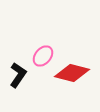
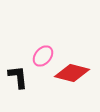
black L-shape: moved 2 px down; rotated 40 degrees counterclockwise
